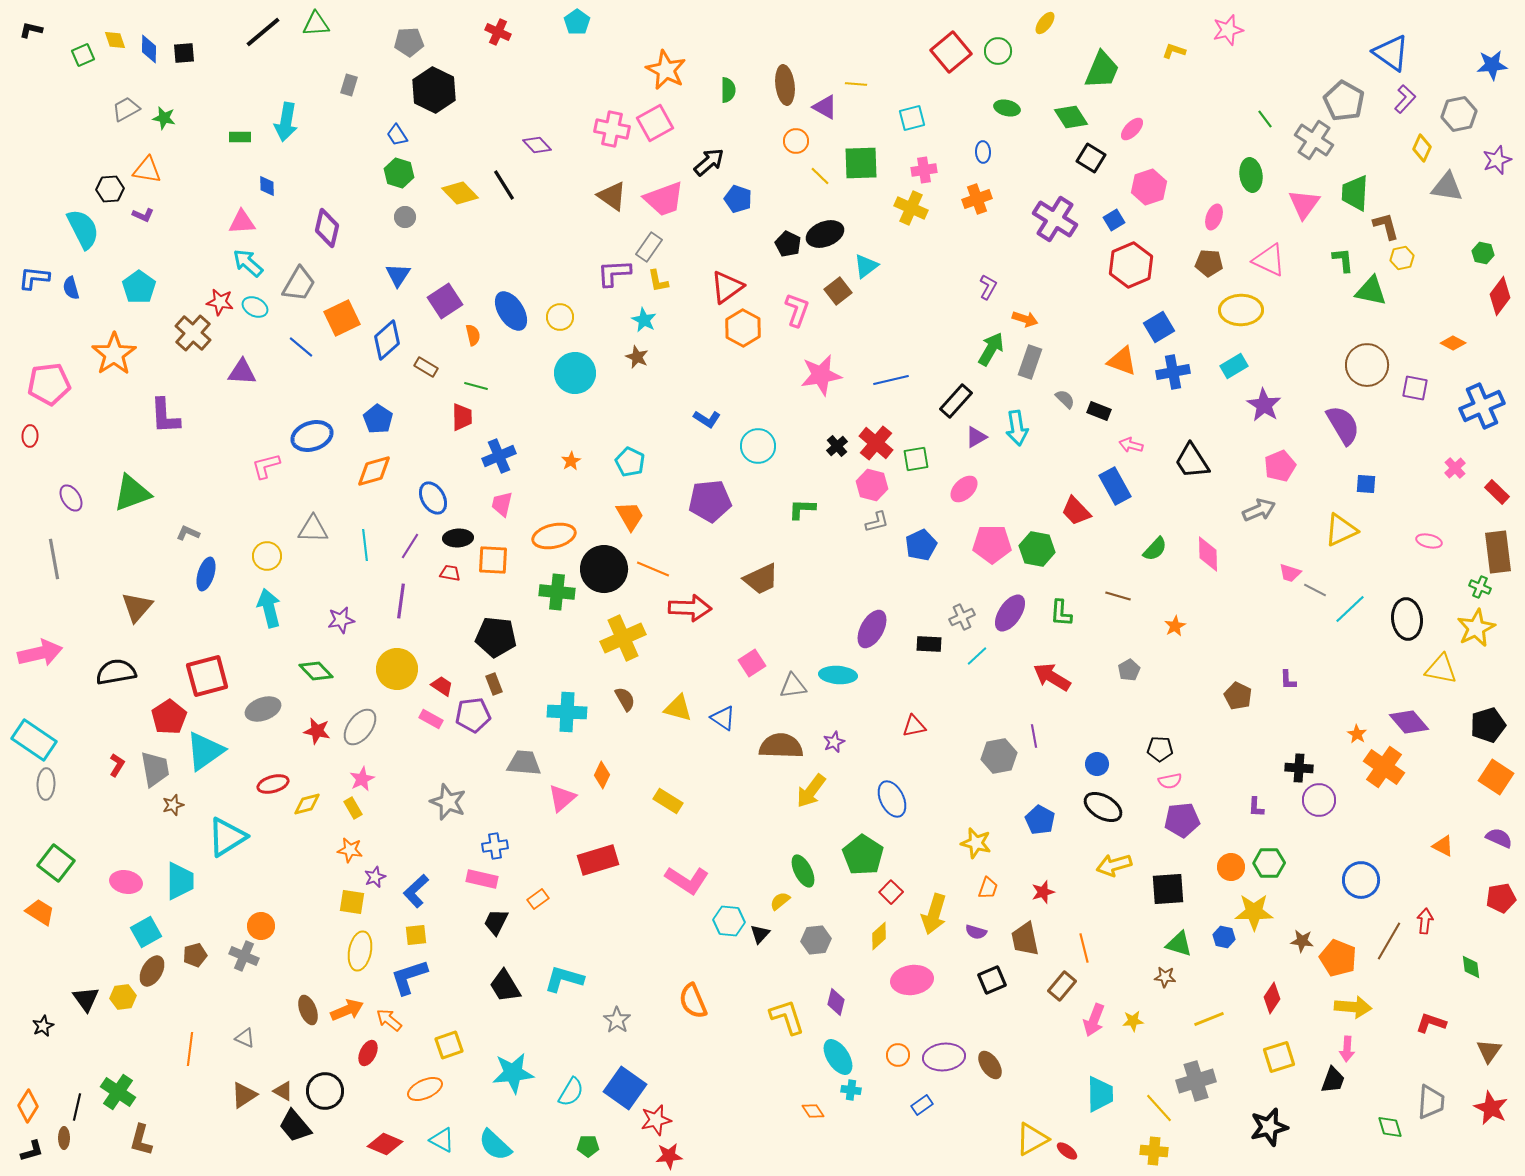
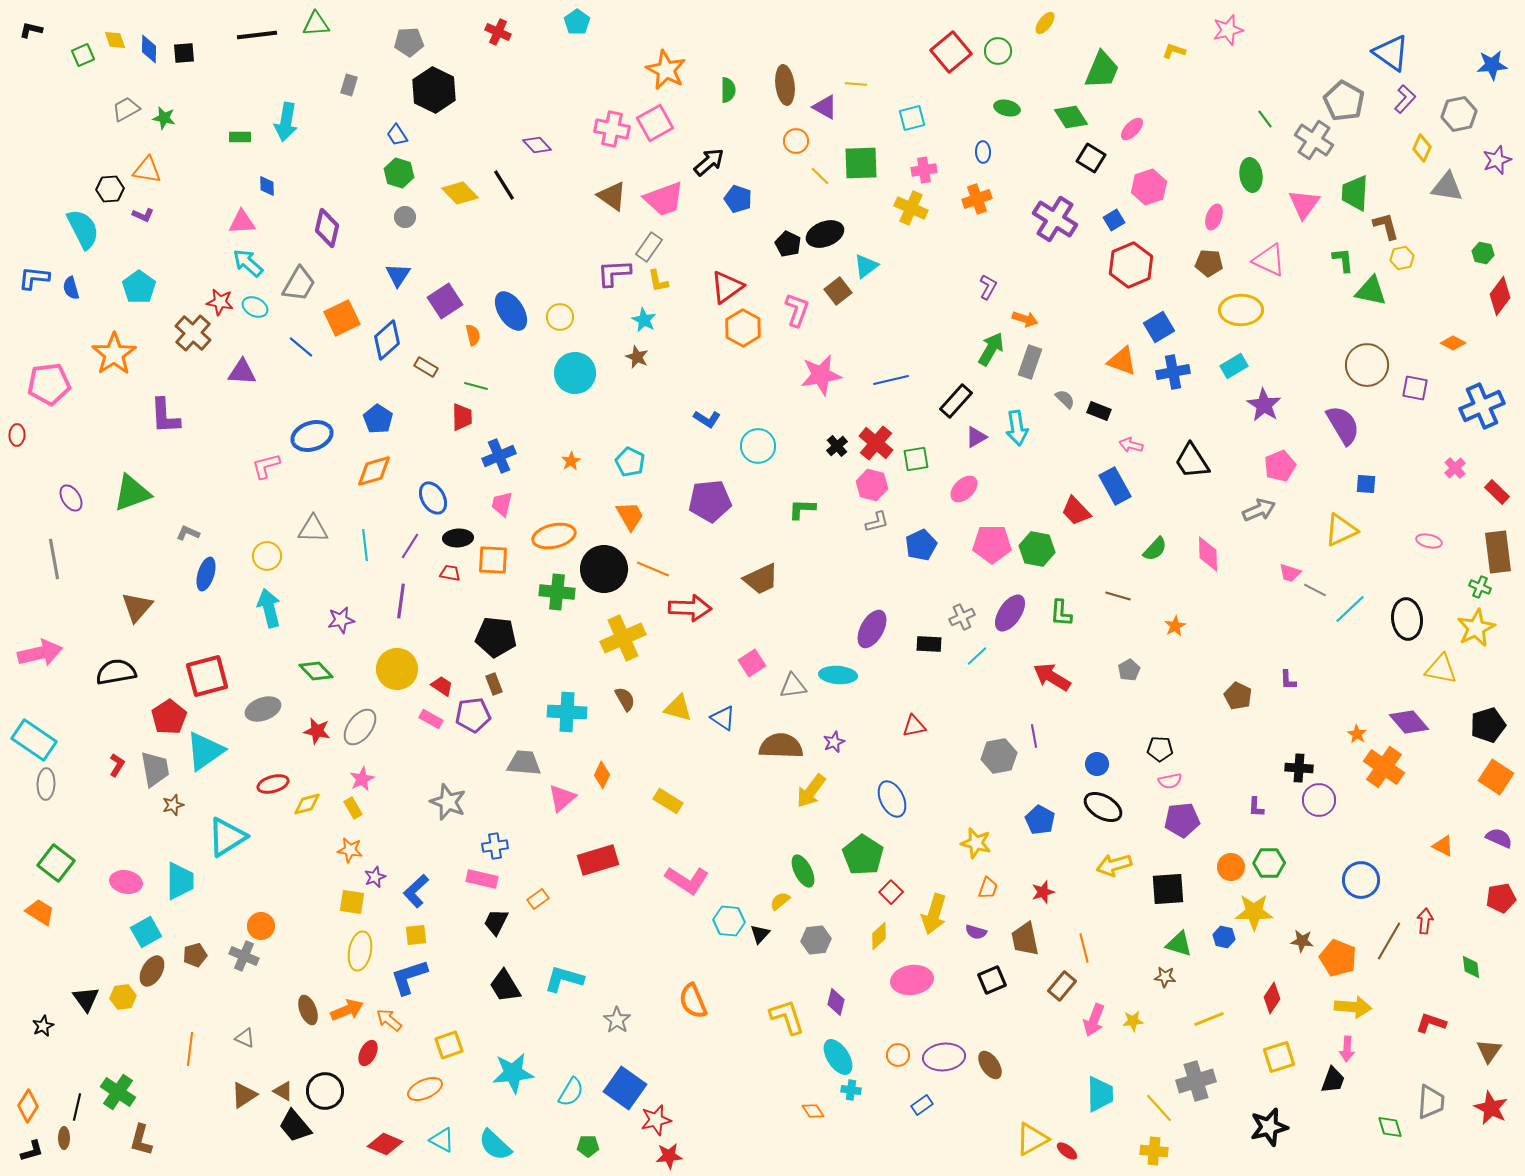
black line at (263, 32): moved 6 px left, 3 px down; rotated 33 degrees clockwise
red ellipse at (30, 436): moved 13 px left, 1 px up
